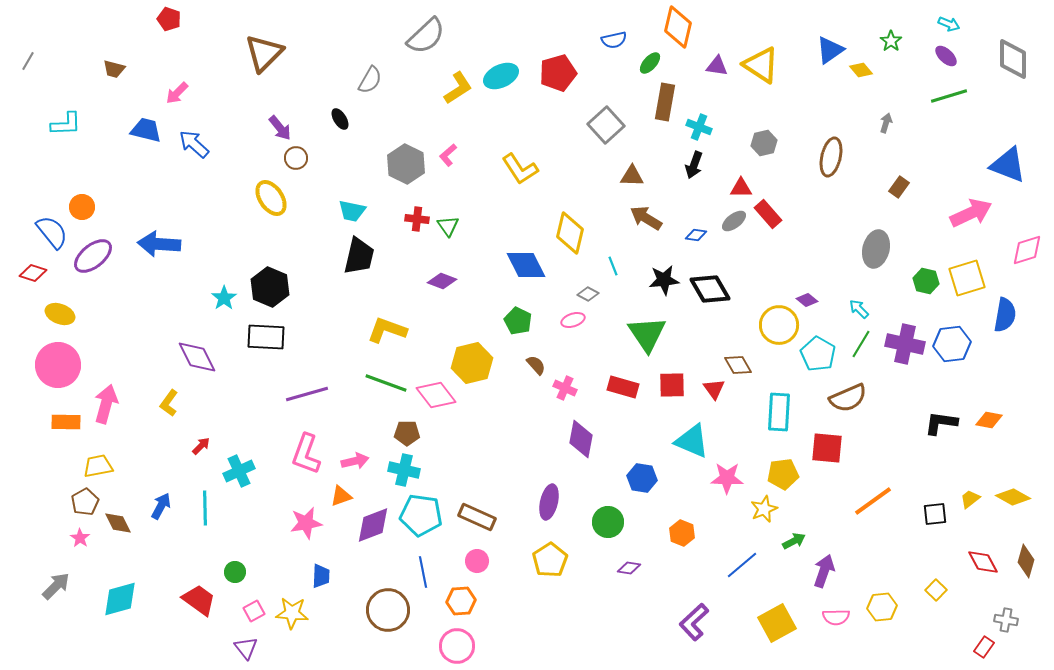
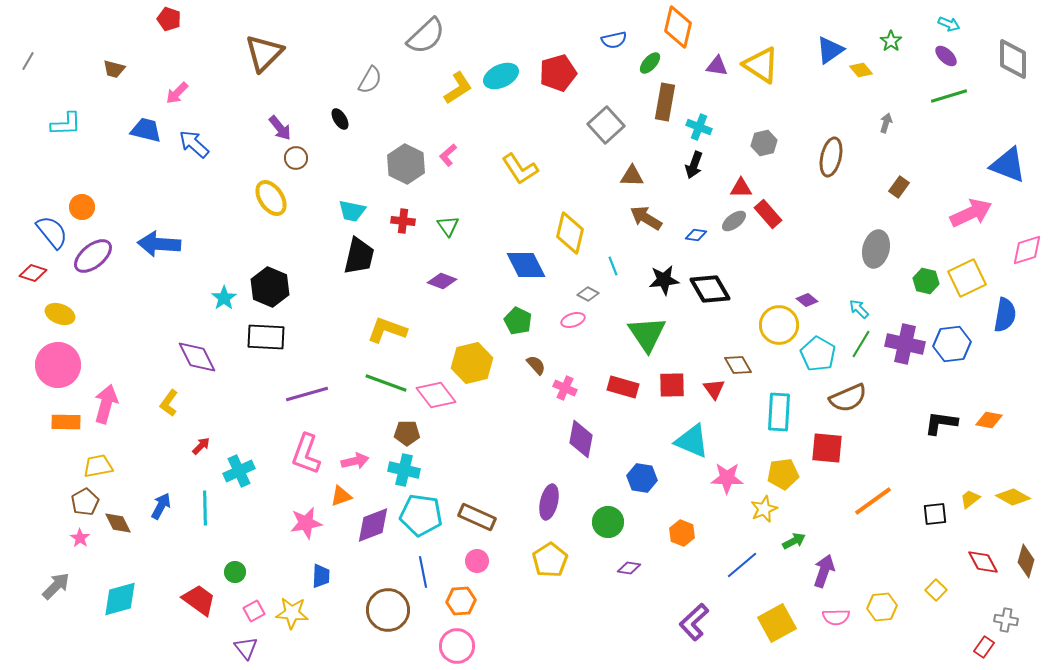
red cross at (417, 219): moved 14 px left, 2 px down
yellow square at (967, 278): rotated 9 degrees counterclockwise
